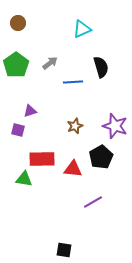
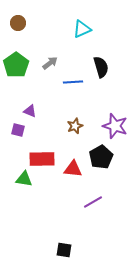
purple triangle: rotated 40 degrees clockwise
